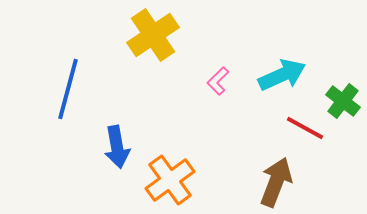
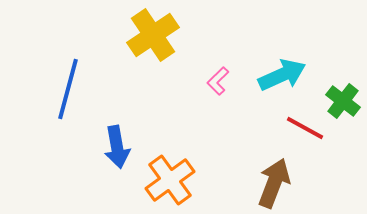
brown arrow: moved 2 px left, 1 px down
